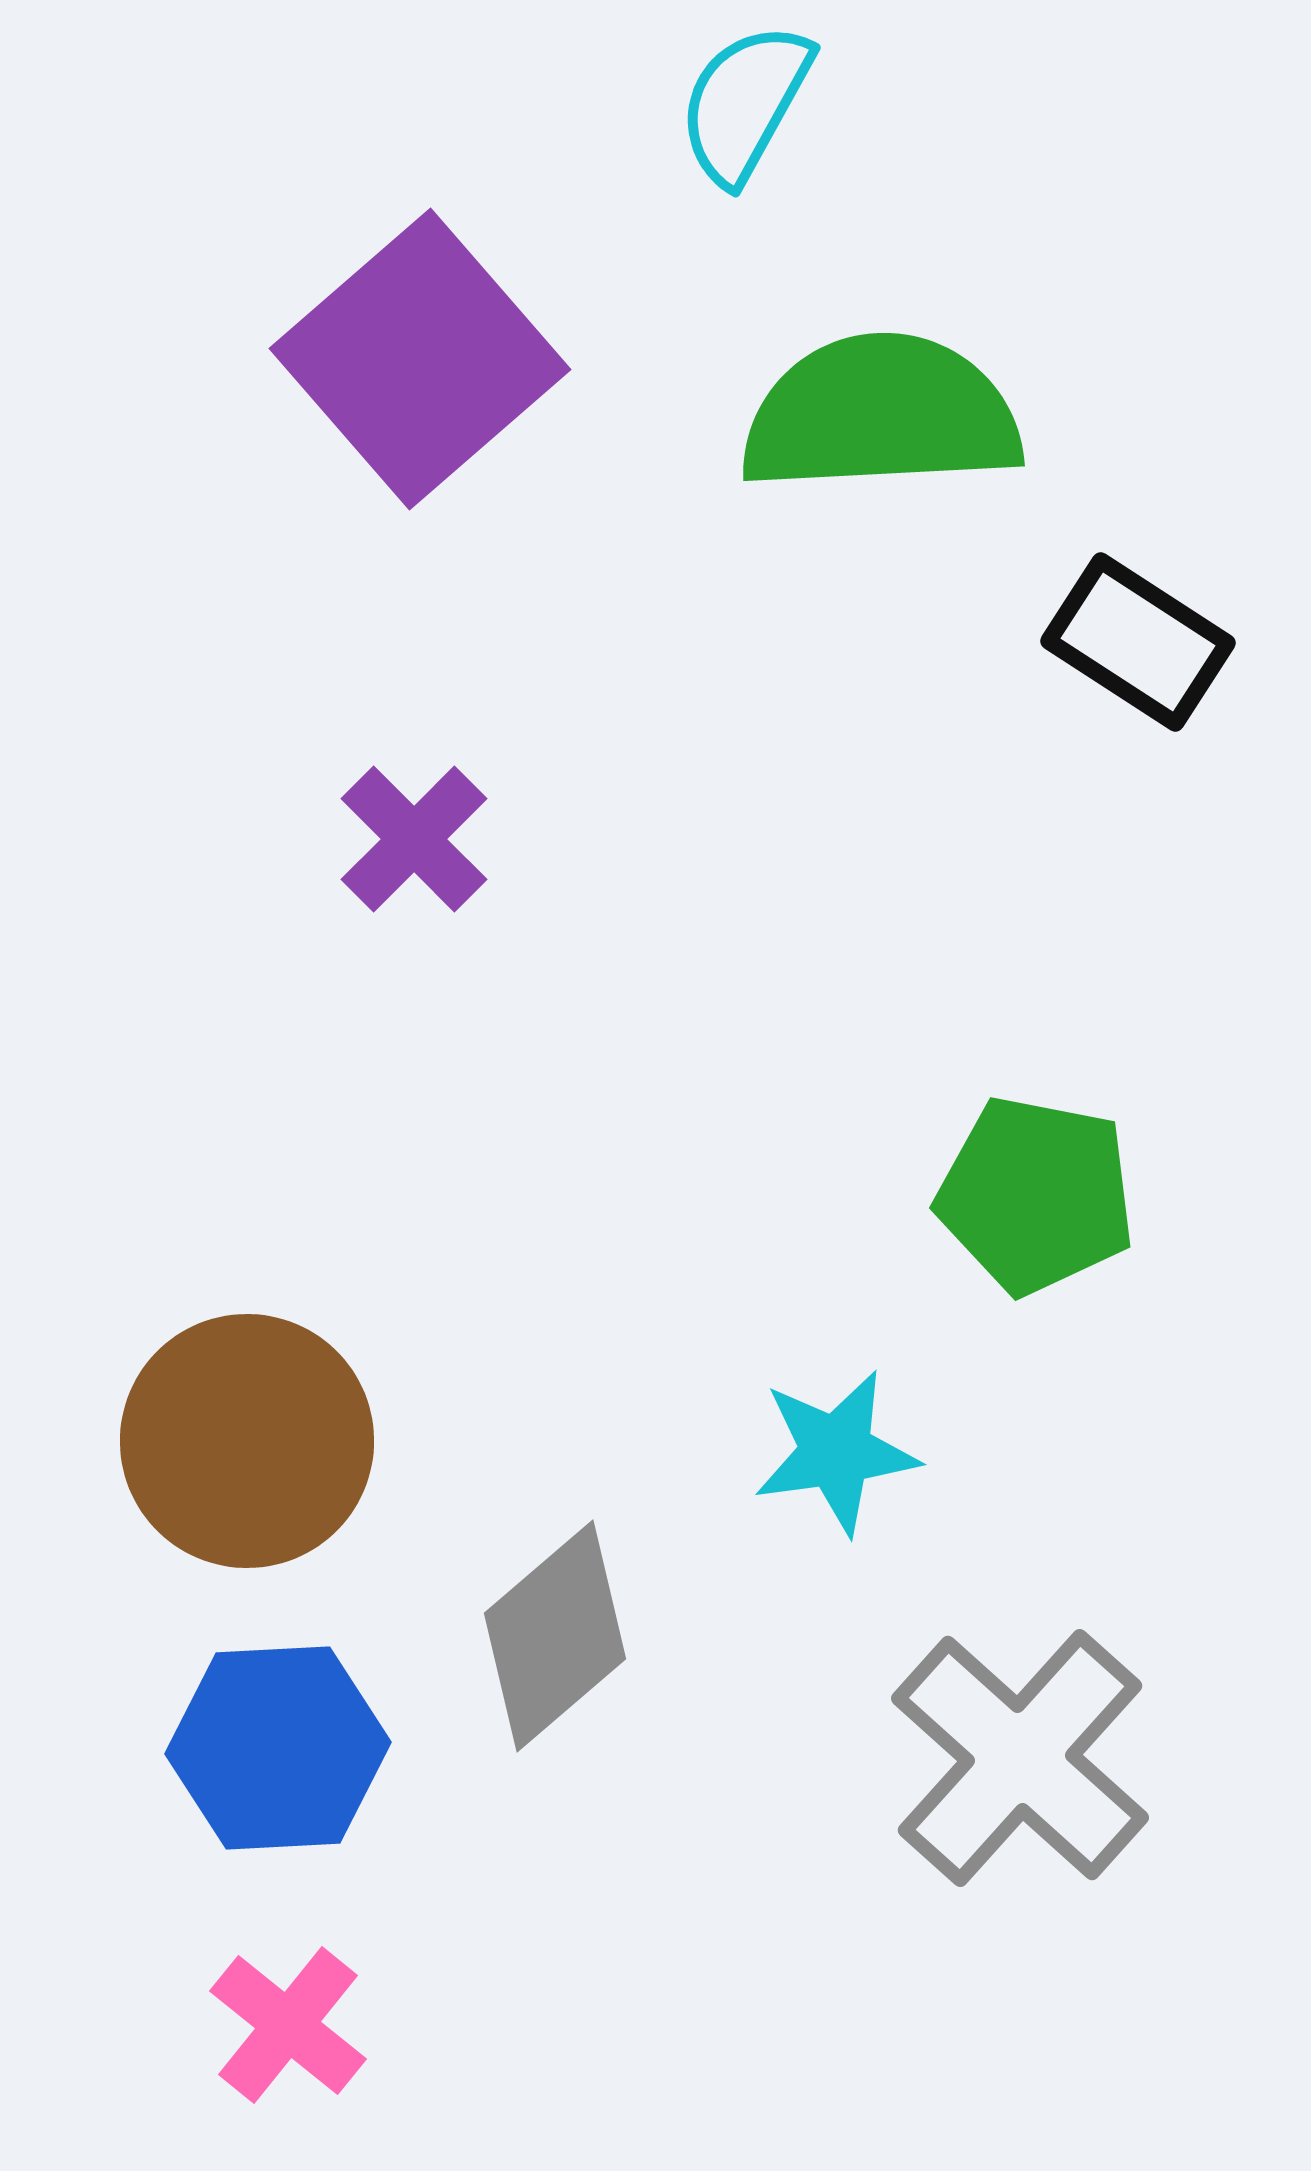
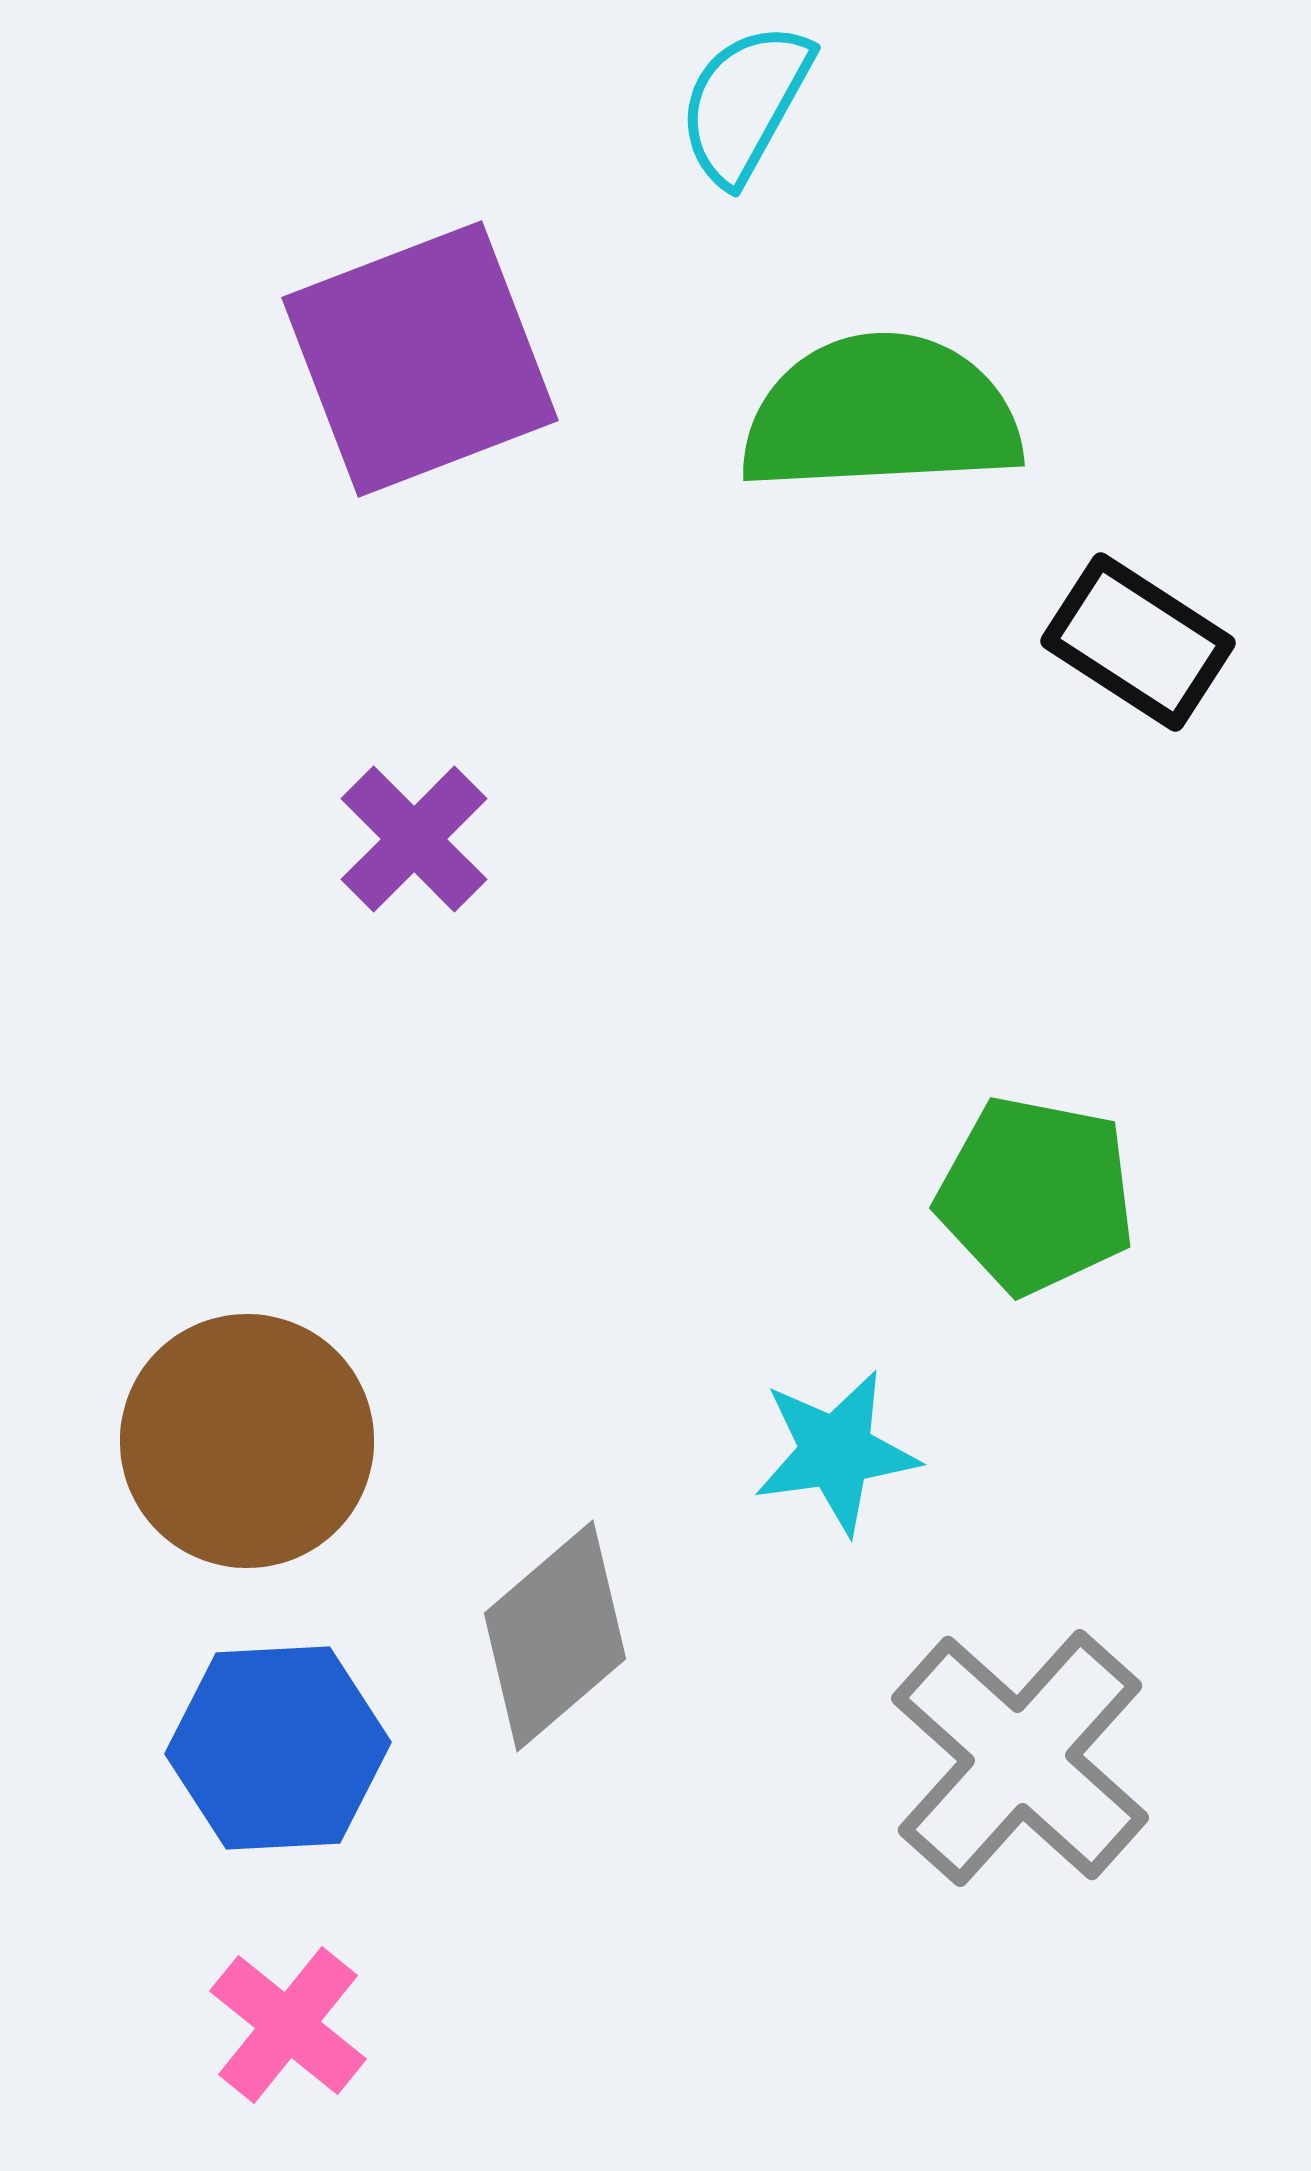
purple square: rotated 20 degrees clockwise
